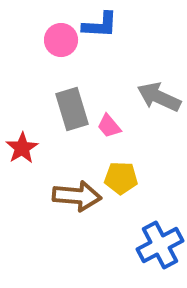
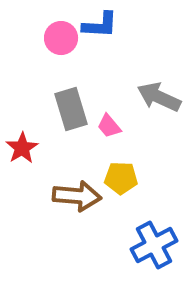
pink circle: moved 2 px up
gray rectangle: moved 1 px left
blue cross: moved 6 px left
